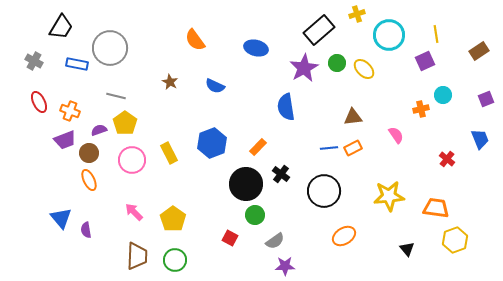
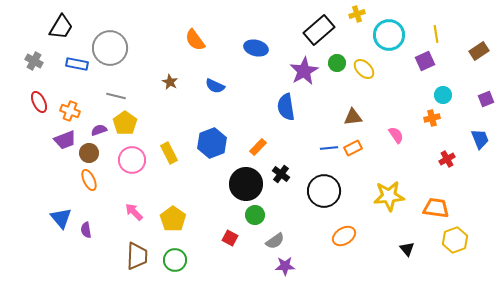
purple star at (304, 68): moved 3 px down
orange cross at (421, 109): moved 11 px right, 9 px down
red cross at (447, 159): rotated 21 degrees clockwise
